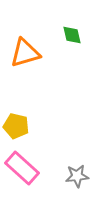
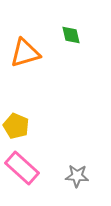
green diamond: moved 1 px left
yellow pentagon: rotated 10 degrees clockwise
gray star: rotated 10 degrees clockwise
